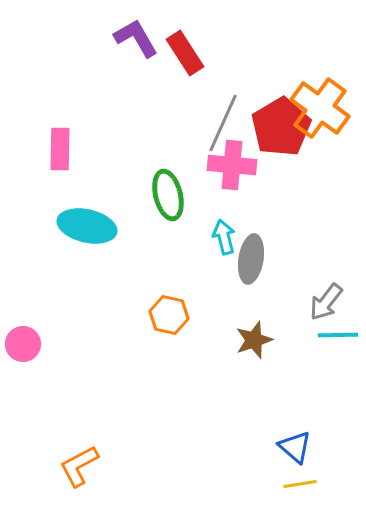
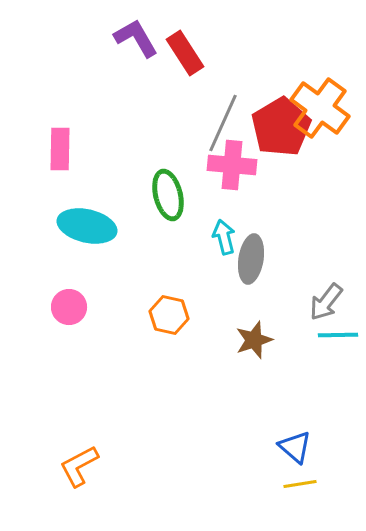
pink circle: moved 46 px right, 37 px up
